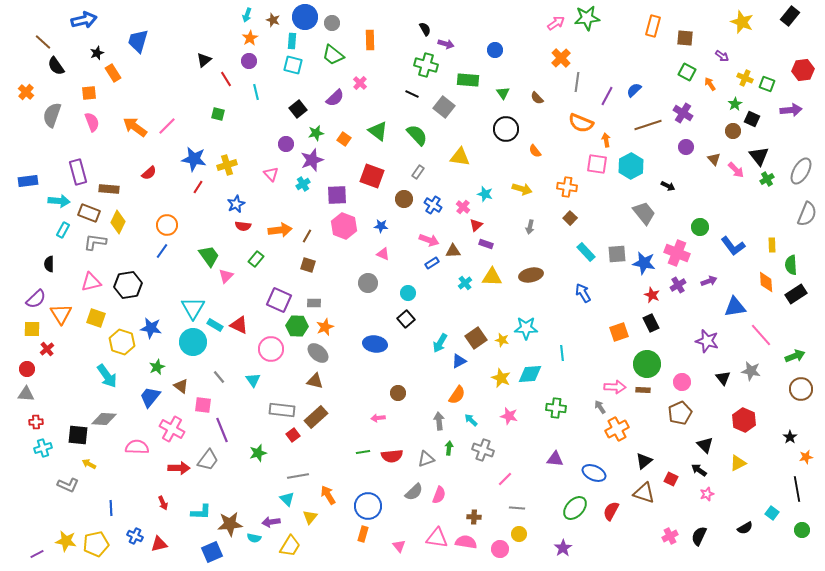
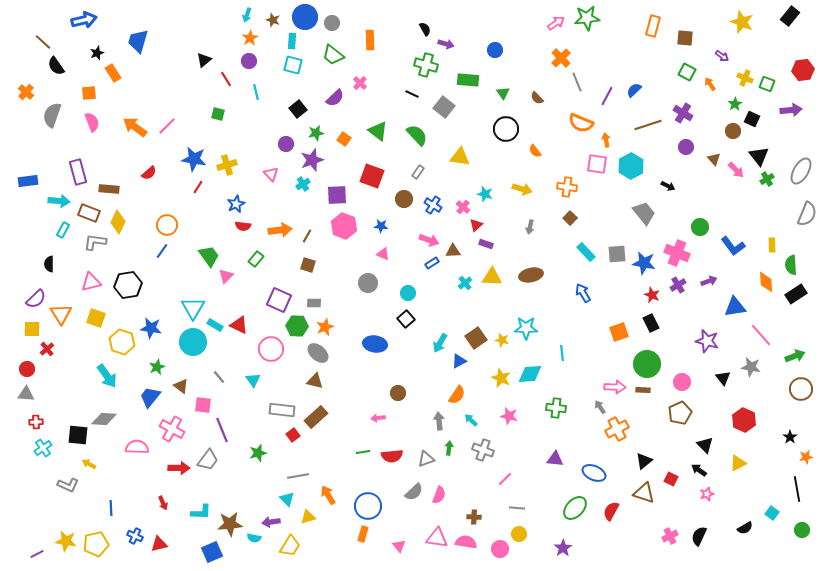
gray line at (577, 82): rotated 30 degrees counterclockwise
gray star at (751, 371): moved 4 px up
cyan cross at (43, 448): rotated 18 degrees counterclockwise
yellow triangle at (310, 517): moved 2 px left; rotated 35 degrees clockwise
